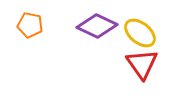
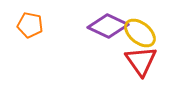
purple diamond: moved 11 px right
red triangle: moved 1 px left, 3 px up
